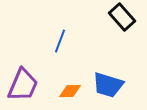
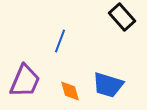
purple trapezoid: moved 2 px right, 4 px up
orange diamond: rotated 75 degrees clockwise
